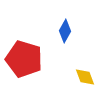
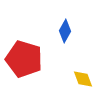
yellow diamond: moved 2 px left, 2 px down
